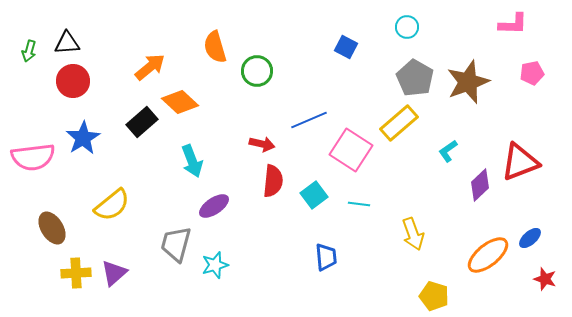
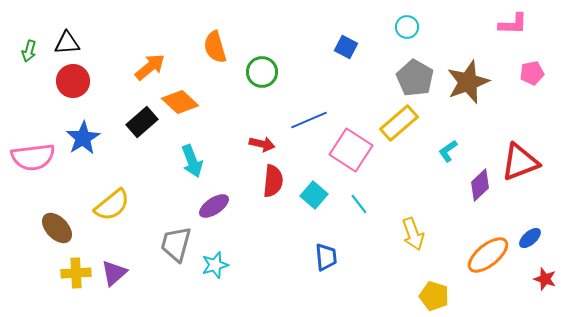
green circle: moved 5 px right, 1 px down
cyan square: rotated 12 degrees counterclockwise
cyan line: rotated 45 degrees clockwise
brown ellipse: moved 5 px right; rotated 12 degrees counterclockwise
